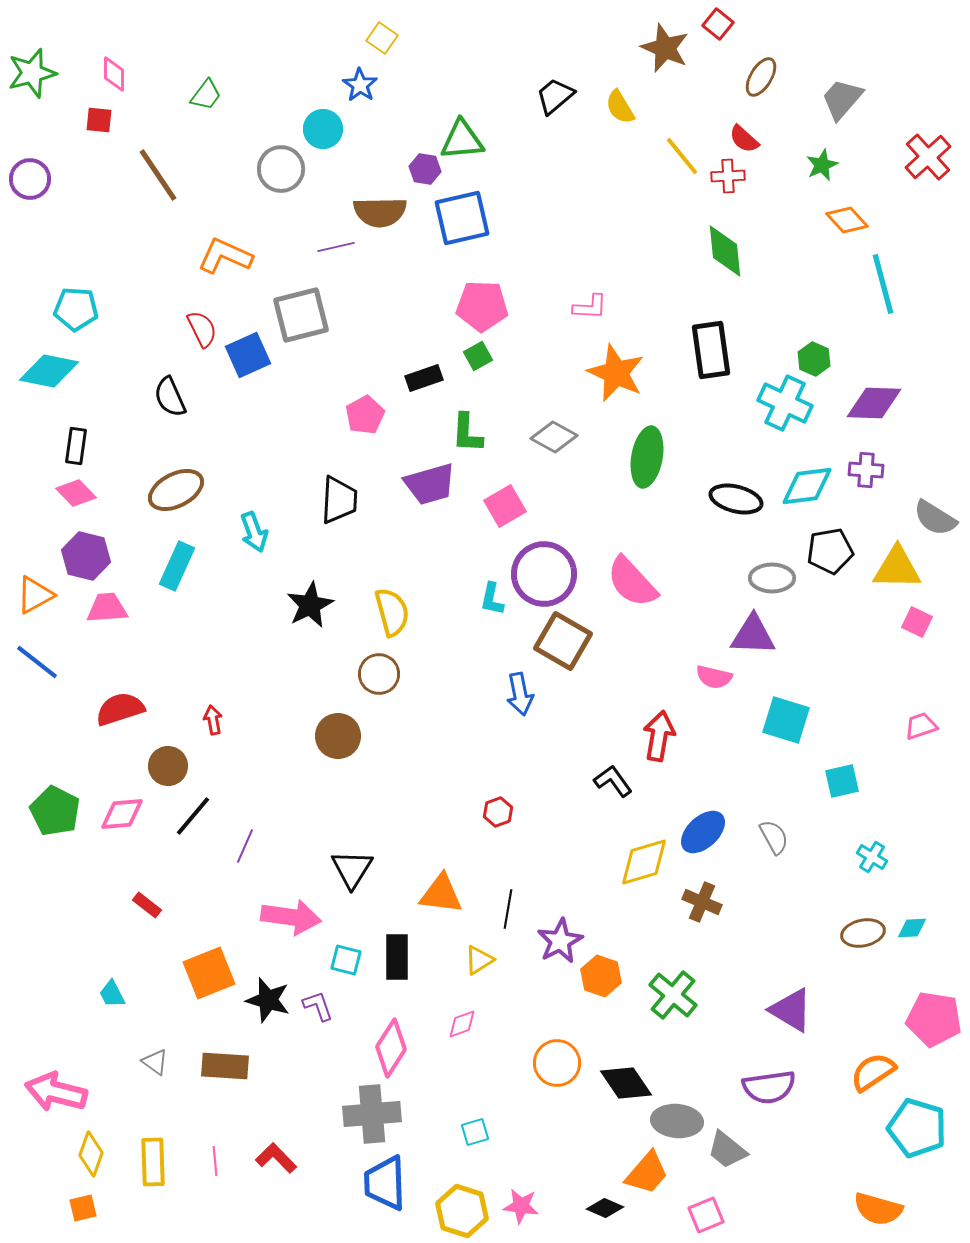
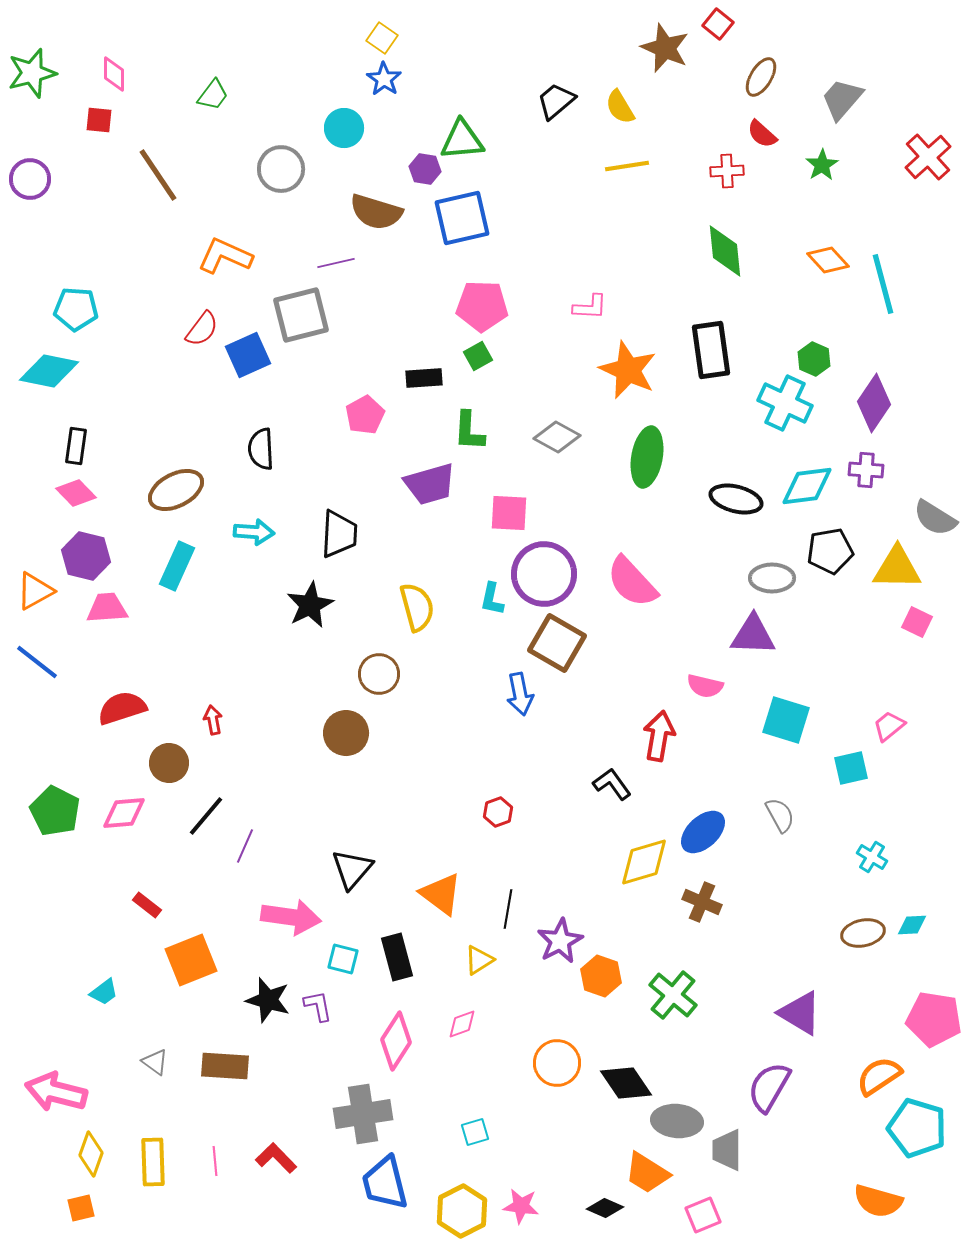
blue star at (360, 85): moved 24 px right, 6 px up
green trapezoid at (206, 95): moved 7 px right
black trapezoid at (555, 96): moved 1 px right, 5 px down
cyan circle at (323, 129): moved 21 px right, 1 px up
red semicircle at (744, 139): moved 18 px right, 5 px up
yellow line at (682, 156): moved 55 px left, 10 px down; rotated 60 degrees counterclockwise
green star at (822, 165): rotated 8 degrees counterclockwise
red cross at (728, 176): moved 1 px left, 5 px up
brown semicircle at (380, 212): moved 4 px left; rotated 18 degrees clockwise
orange diamond at (847, 220): moved 19 px left, 40 px down
purple line at (336, 247): moved 16 px down
red semicircle at (202, 329): rotated 63 degrees clockwise
orange star at (616, 373): moved 12 px right, 3 px up
black rectangle at (424, 378): rotated 15 degrees clockwise
black semicircle at (170, 397): moved 91 px right, 52 px down; rotated 21 degrees clockwise
purple diamond at (874, 403): rotated 58 degrees counterclockwise
green L-shape at (467, 433): moved 2 px right, 2 px up
gray diamond at (554, 437): moved 3 px right
black trapezoid at (339, 500): moved 34 px down
pink square at (505, 506): moved 4 px right, 7 px down; rotated 33 degrees clockwise
cyan arrow at (254, 532): rotated 66 degrees counterclockwise
orange triangle at (35, 595): moved 4 px up
yellow semicircle at (392, 612): moved 25 px right, 5 px up
brown square at (563, 641): moved 6 px left, 2 px down
pink semicircle at (714, 677): moved 9 px left, 9 px down
red semicircle at (120, 709): moved 2 px right, 1 px up
pink trapezoid at (921, 726): moved 32 px left; rotated 20 degrees counterclockwise
brown circle at (338, 736): moved 8 px right, 3 px up
brown circle at (168, 766): moved 1 px right, 3 px up
black L-shape at (613, 781): moved 1 px left, 3 px down
cyan square at (842, 781): moved 9 px right, 13 px up
pink diamond at (122, 814): moved 2 px right, 1 px up
black line at (193, 816): moved 13 px right
gray semicircle at (774, 837): moved 6 px right, 22 px up
black triangle at (352, 869): rotated 9 degrees clockwise
orange triangle at (441, 894): rotated 30 degrees clockwise
cyan diamond at (912, 928): moved 3 px up
black rectangle at (397, 957): rotated 15 degrees counterclockwise
cyan square at (346, 960): moved 3 px left, 1 px up
orange square at (209, 973): moved 18 px left, 13 px up
cyan trapezoid at (112, 994): moved 8 px left, 2 px up; rotated 100 degrees counterclockwise
purple L-shape at (318, 1006): rotated 8 degrees clockwise
purple triangle at (791, 1010): moved 9 px right, 3 px down
pink diamond at (391, 1048): moved 5 px right, 7 px up
orange semicircle at (873, 1072): moved 6 px right, 4 px down
purple semicircle at (769, 1087): rotated 128 degrees clockwise
gray cross at (372, 1114): moved 9 px left; rotated 4 degrees counterclockwise
gray trapezoid at (727, 1150): rotated 51 degrees clockwise
orange trapezoid at (647, 1173): rotated 81 degrees clockwise
blue trapezoid at (385, 1183): rotated 12 degrees counterclockwise
orange square at (83, 1208): moved 2 px left
orange semicircle at (878, 1209): moved 8 px up
yellow hexagon at (462, 1211): rotated 15 degrees clockwise
pink square at (706, 1215): moved 3 px left
